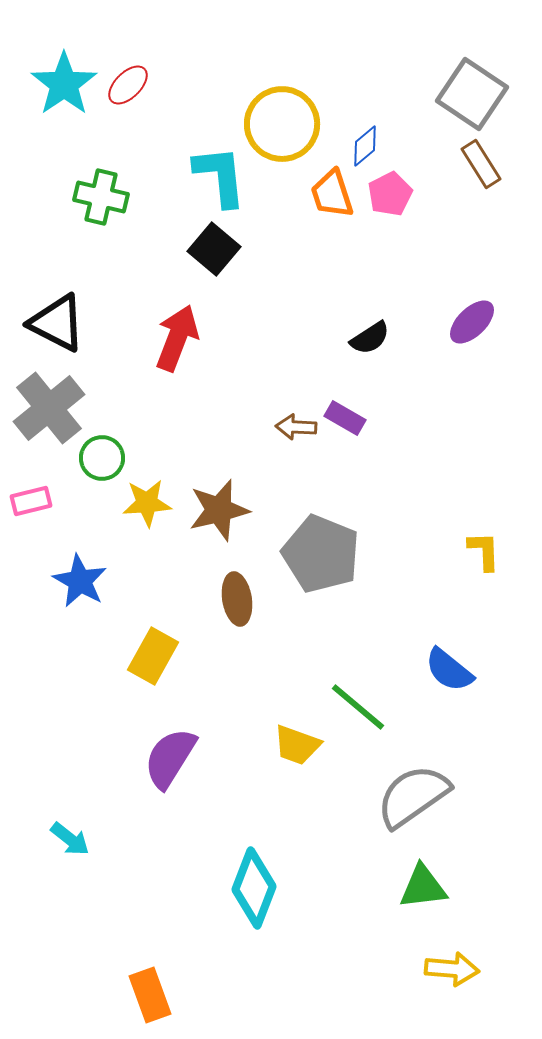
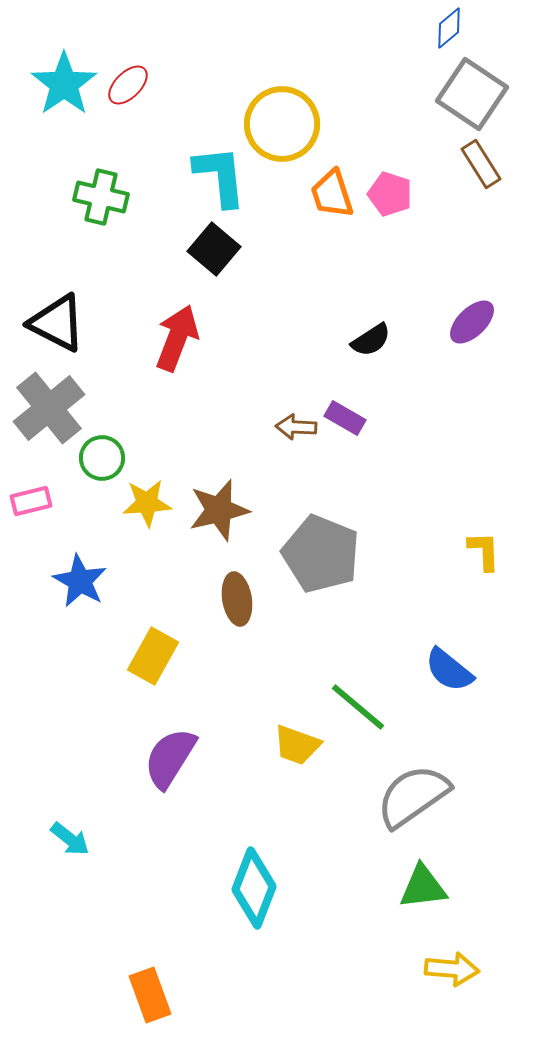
blue diamond: moved 84 px right, 118 px up
pink pentagon: rotated 27 degrees counterclockwise
black semicircle: moved 1 px right, 2 px down
